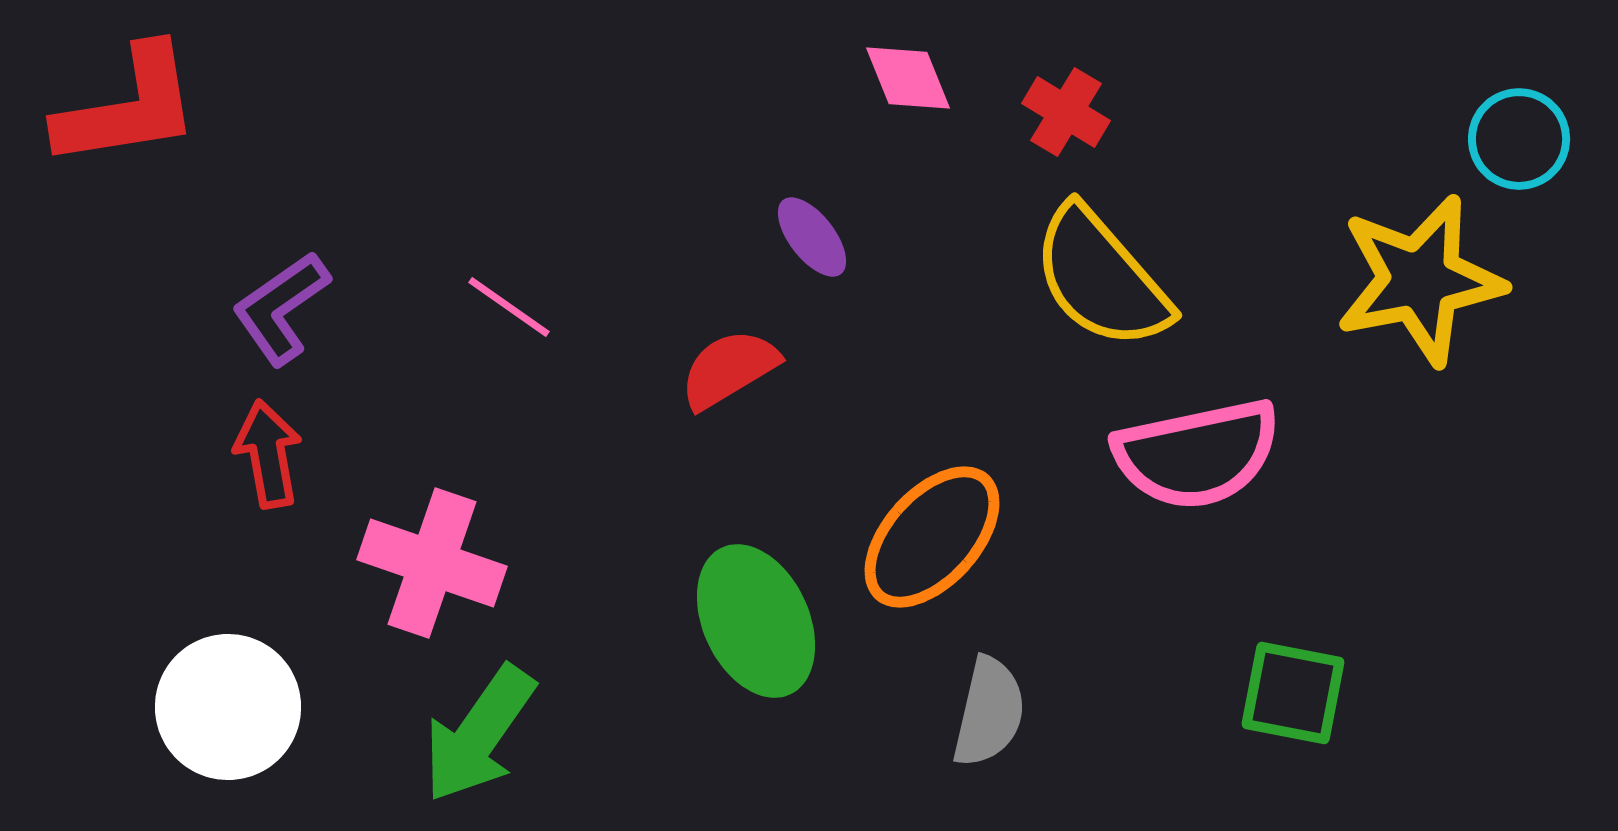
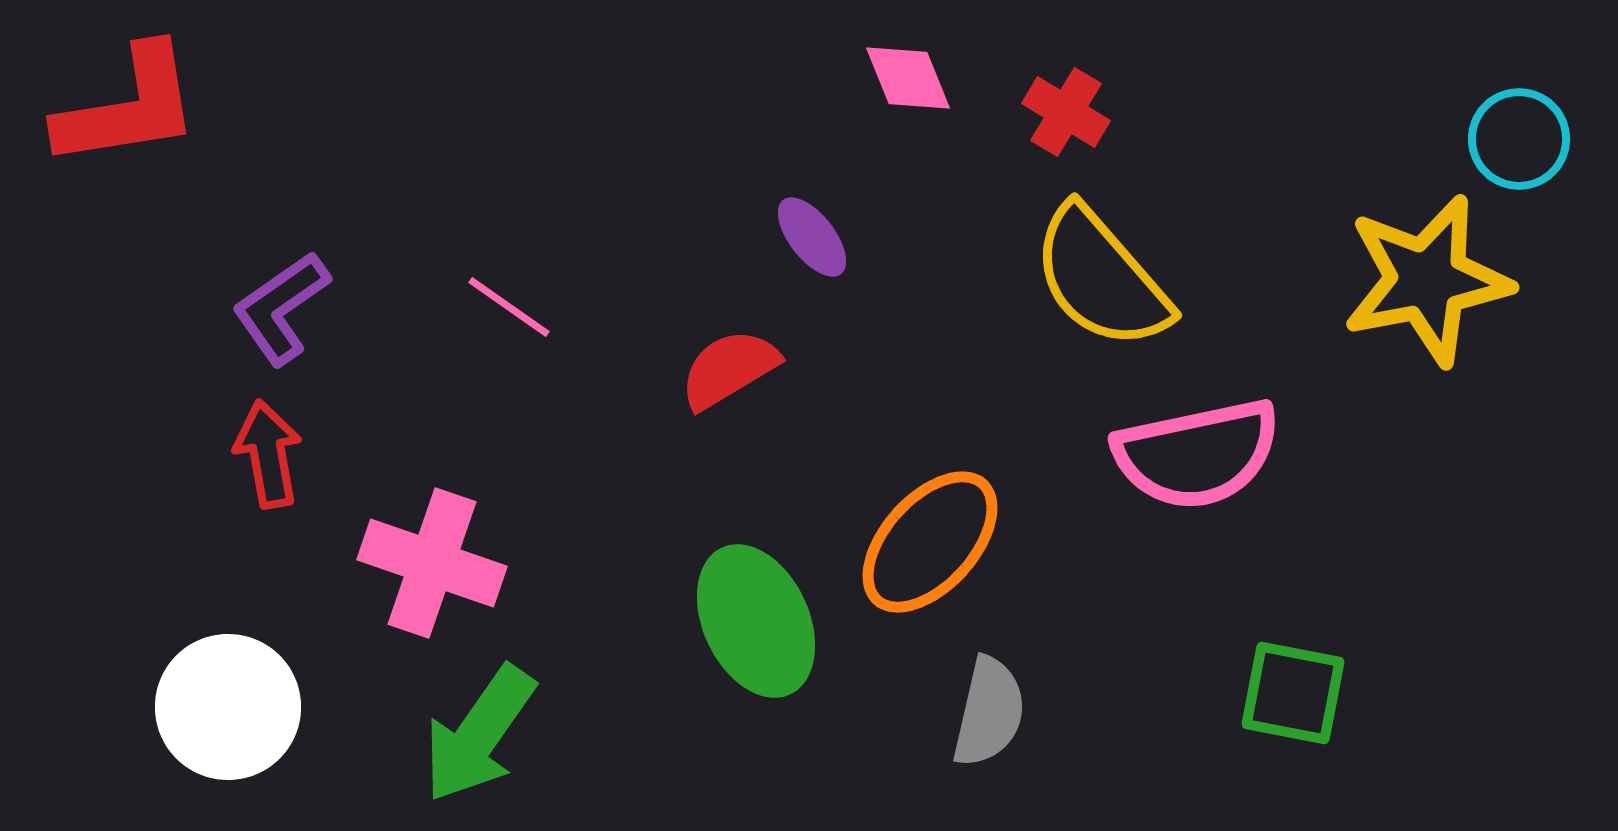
yellow star: moved 7 px right
orange ellipse: moved 2 px left, 5 px down
